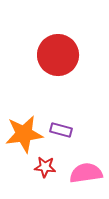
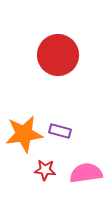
purple rectangle: moved 1 px left, 1 px down
red star: moved 3 px down
